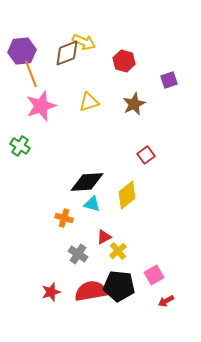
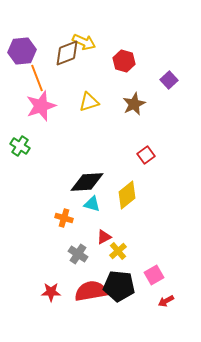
orange line: moved 6 px right, 4 px down
purple square: rotated 24 degrees counterclockwise
red star: rotated 18 degrees clockwise
